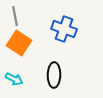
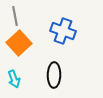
blue cross: moved 1 px left, 2 px down
orange square: rotated 15 degrees clockwise
cyan arrow: rotated 42 degrees clockwise
